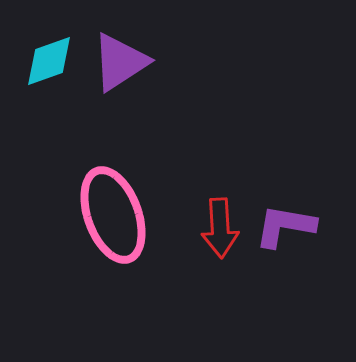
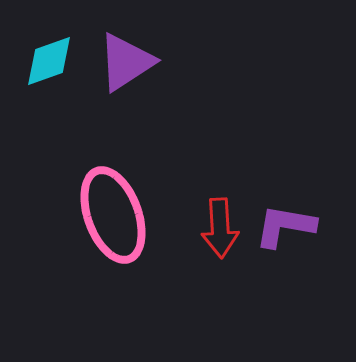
purple triangle: moved 6 px right
